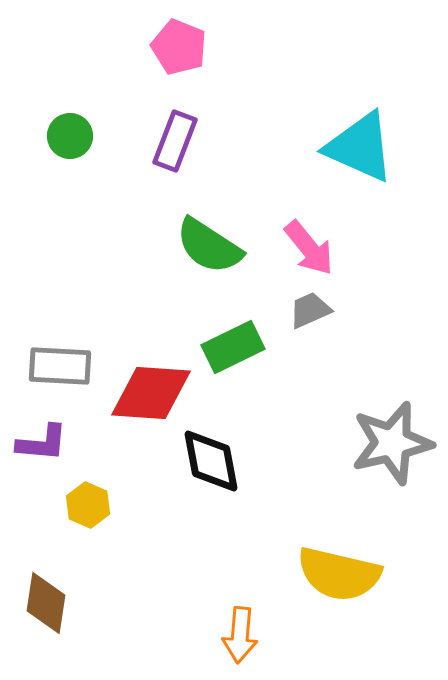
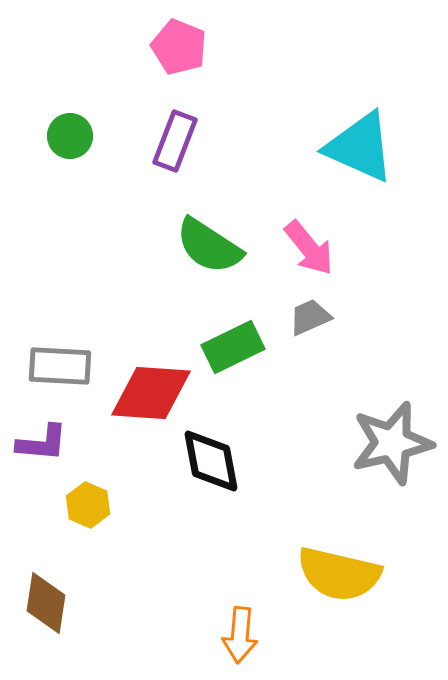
gray trapezoid: moved 7 px down
